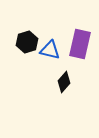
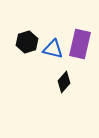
blue triangle: moved 3 px right, 1 px up
